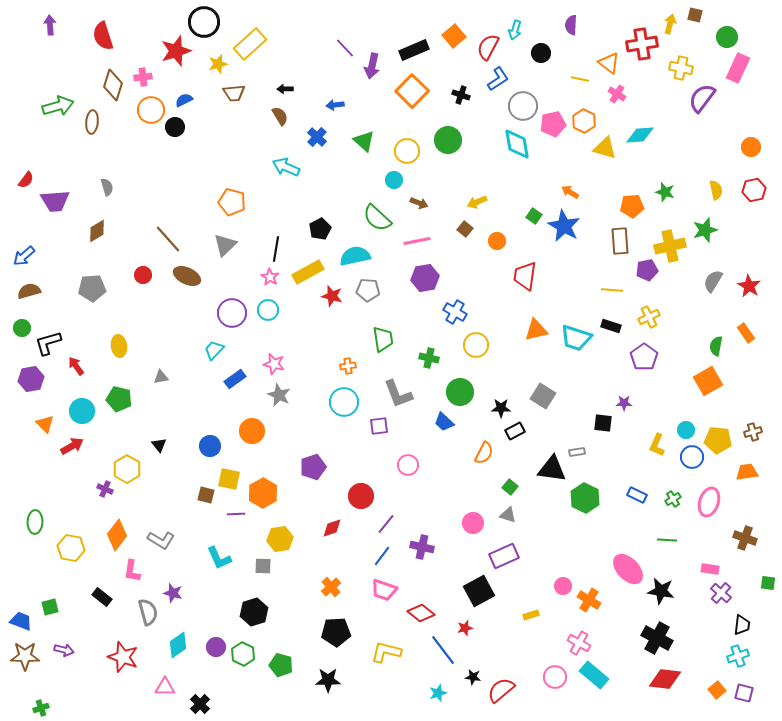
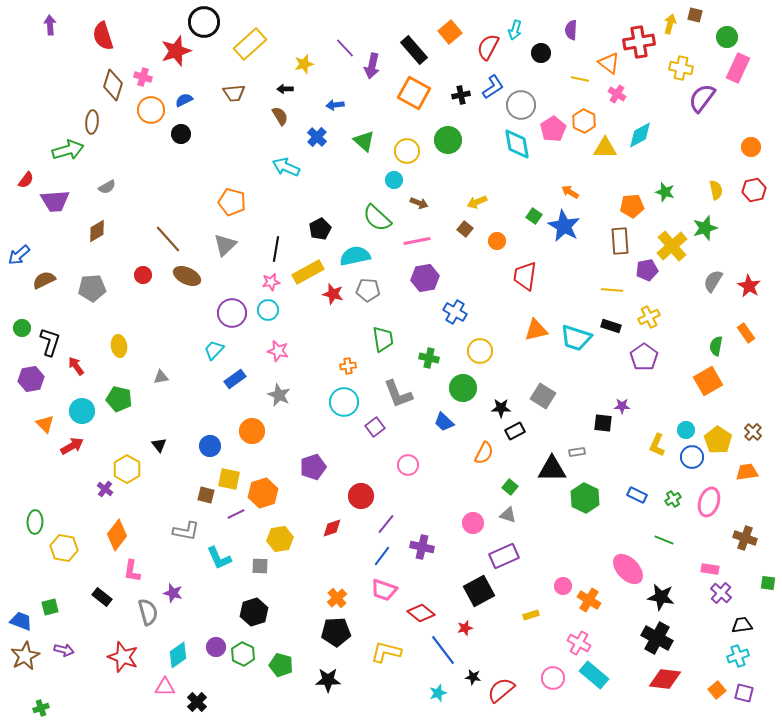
purple semicircle at (571, 25): moved 5 px down
orange square at (454, 36): moved 4 px left, 4 px up
red cross at (642, 44): moved 3 px left, 2 px up
black rectangle at (414, 50): rotated 72 degrees clockwise
yellow star at (218, 64): moved 86 px right
pink cross at (143, 77): rotated 24 degrees clockwise
blue L-shape at (498, 79): moved 5 px left, 8 px down
orange square at (412, 91): moved 2 px right, 2 px down; rotated 16 degrees counterclockwise
black cross at (461, 95): rotated 30 degrees counterclockwise
green arrow at (58, 106): moved 10 px right, 44 px down
gray circle at (523, 106): moved 2 px left, 1 px up
pink pentagon at (553, 124): moved 5 px down; rotated 20 degrees counterclockwise
black circle at (175, 127): moved 6 px right, 7 px down
cyan diamond at (640, 135): rotated 24 degrees counterclockwise
yellow triangle at (605, 148): rotated 15 degrees counterclockwise
gray semicircle at (107, 187): rotated 78 degrees clockwise
green star at (705, 230): moved 2 px up
yellow cross at (670, 246): moved 2 px right; rotated 28 degrees counterclockwise
blue arrow at (24, 256): moved 5 px left, 1 px up
pink star at (270, 277): moved 1 px right, 5 px down; rotated 30 degrees clockwise
brown semicircle at (29, 291): moved 15 px right, 11 px up; rotated 10 degrees counterclockwise
red star at (332, 296): moved 1 px right, 2 px up
black L-shape at (48, 343): moved 2 px right, 1 px up; rotated 124 degrees clockwise
yellow circle at (476, 345): moved 4 px right, 6 px down
pink star at (274, 364): moved 4 px right, 13 px up
green circle at (460, 392): moved 3 px right, 4 px up
purple star at (624, 403): moved 2 px left, 3 px down
purple square at (379, 426): moved 4 px left, 1 px down; rotated 30 degrees counterclockwise
brown cross at (753, 432): rotated 30 degrees counterclockwise
yellow pentagon at (718, 440): rotated 28 degrees clockwise
black triangle at (552, 469): rotated 8 degrees counterclockwise
purple cross at (105, 489): rotated 14 degrees clockwise
orange hexagon at (263, 493): rotated 12 degrees clockwise
purple line at (236, 514): rotated 24 degrees counterclockwise
gray L-shape at (161, 540): moved 25 px right, 9 px up; rotated 20 degrees counterclockwise
green line at (667, 540): moved 3 px left; rotated 18 degrees clockwise
yellow hexagon at (71, 548): moved 7 px left
gray square at (263, 566): moved 3 px left
orange cross at (331, 587): moved 6 px right, 11 px down
black star at (661, 591): moved 6 px down
black trapezoid at (742, 625): rotated 105 degrees counterclockwise
cyan diamond at (178, 645): moved 10 px down
brown star at (25, 656): rotated 28 degrees counterclockwise
pink circle at (555, 677): moved 2 px left, 1 px down
black cross at (200, 704): moved 3 px left, 2 px up
